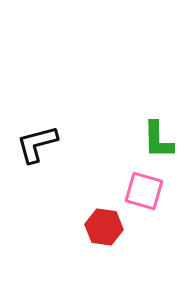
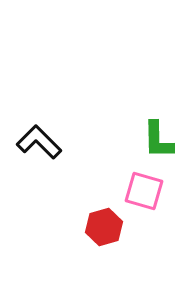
black L-shape: moved 2 px right, 2 px up; rotated 60 degrees clockwise
red hexagon: rotated 24 degrees counterclockwise
